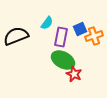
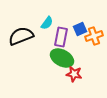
black semicircle: moved 5 px right
green ellipse: moved 1 px left, 2 px up
red star: rotated 14 degrees counterclockwise
